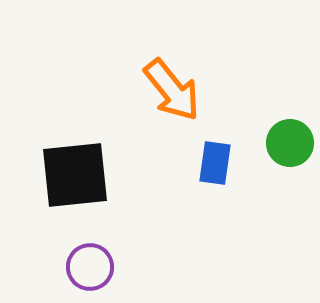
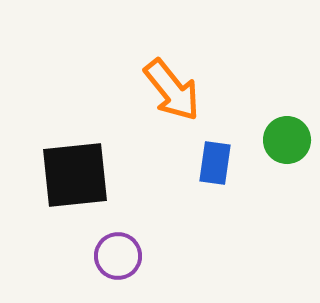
green circle: moved 3 px left, 3 px up
purple circle: moved 28 px right, 11 px up
